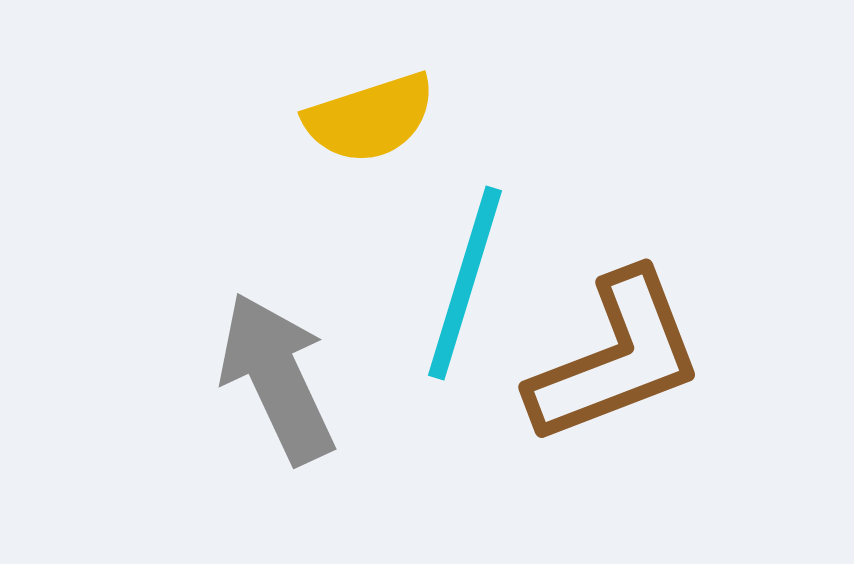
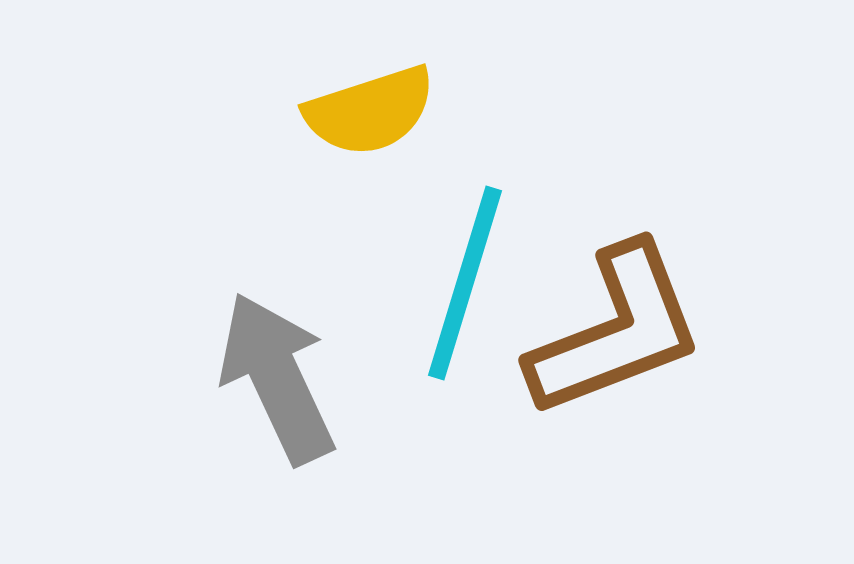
yellow semicircle: moved 7 px up
brown L-shape: moved 27 px up
